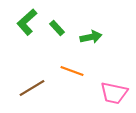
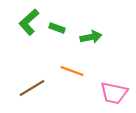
green L-shape: moved 2 px right
green rectangle: rotated 28 degrees counterclockwise
